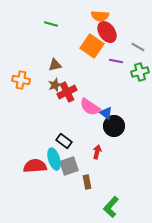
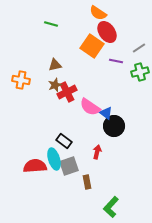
orange semicircle: moved 2 px left, 3 px up; rotated 30 degrees clockwise
gray line: moved 1 px right, 1 px down; rotated 64 degrees counterclockwise
